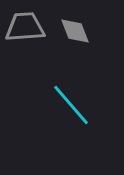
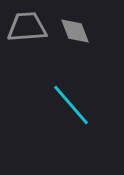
gray trapezoid: moved 2 px right
